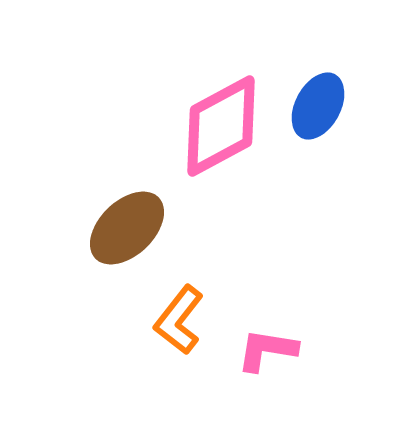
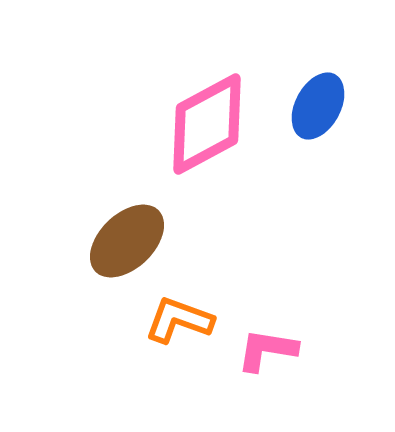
pink diamond: moved 14 px left, 2 px up
brown ellipse: moved 13 px down
orange L-shape: rotated 72 degrees clockwise
